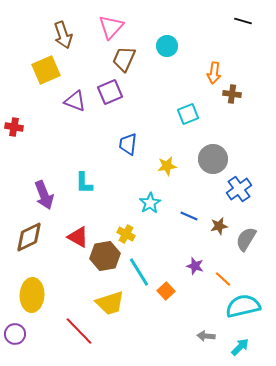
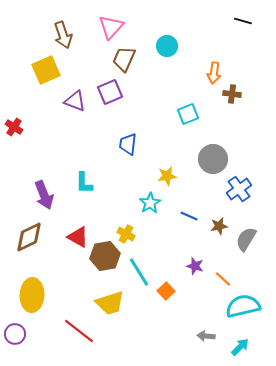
red cross: rotated 24 degrees clockwise
yellow star: moved 10 px down
red line: rotated 8 degrees counterclockwise
